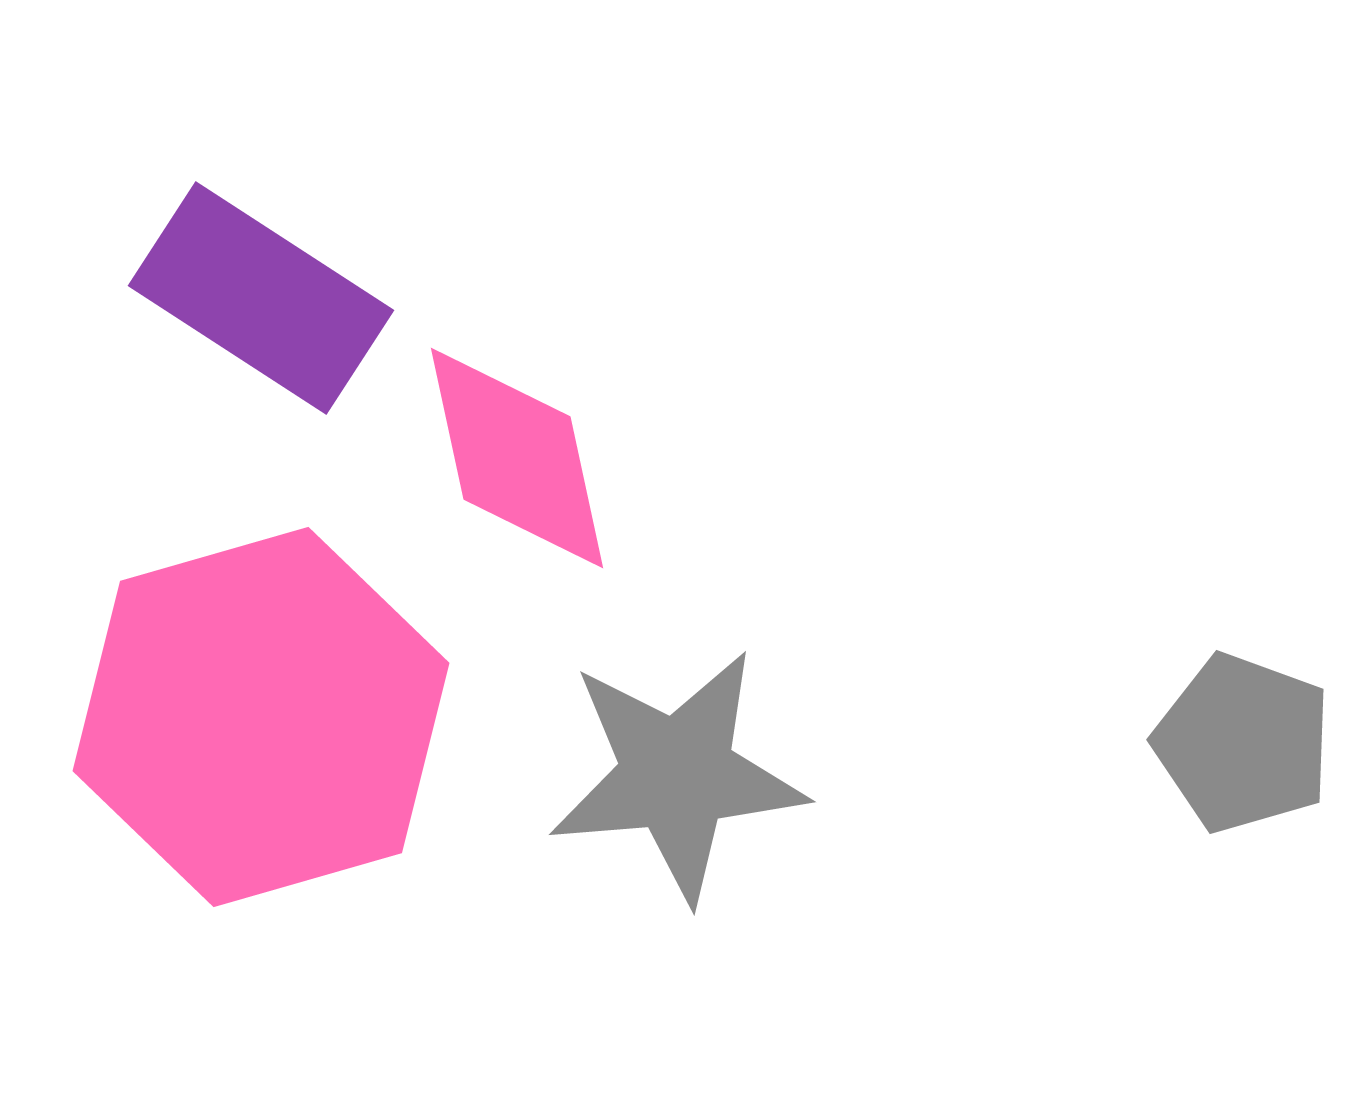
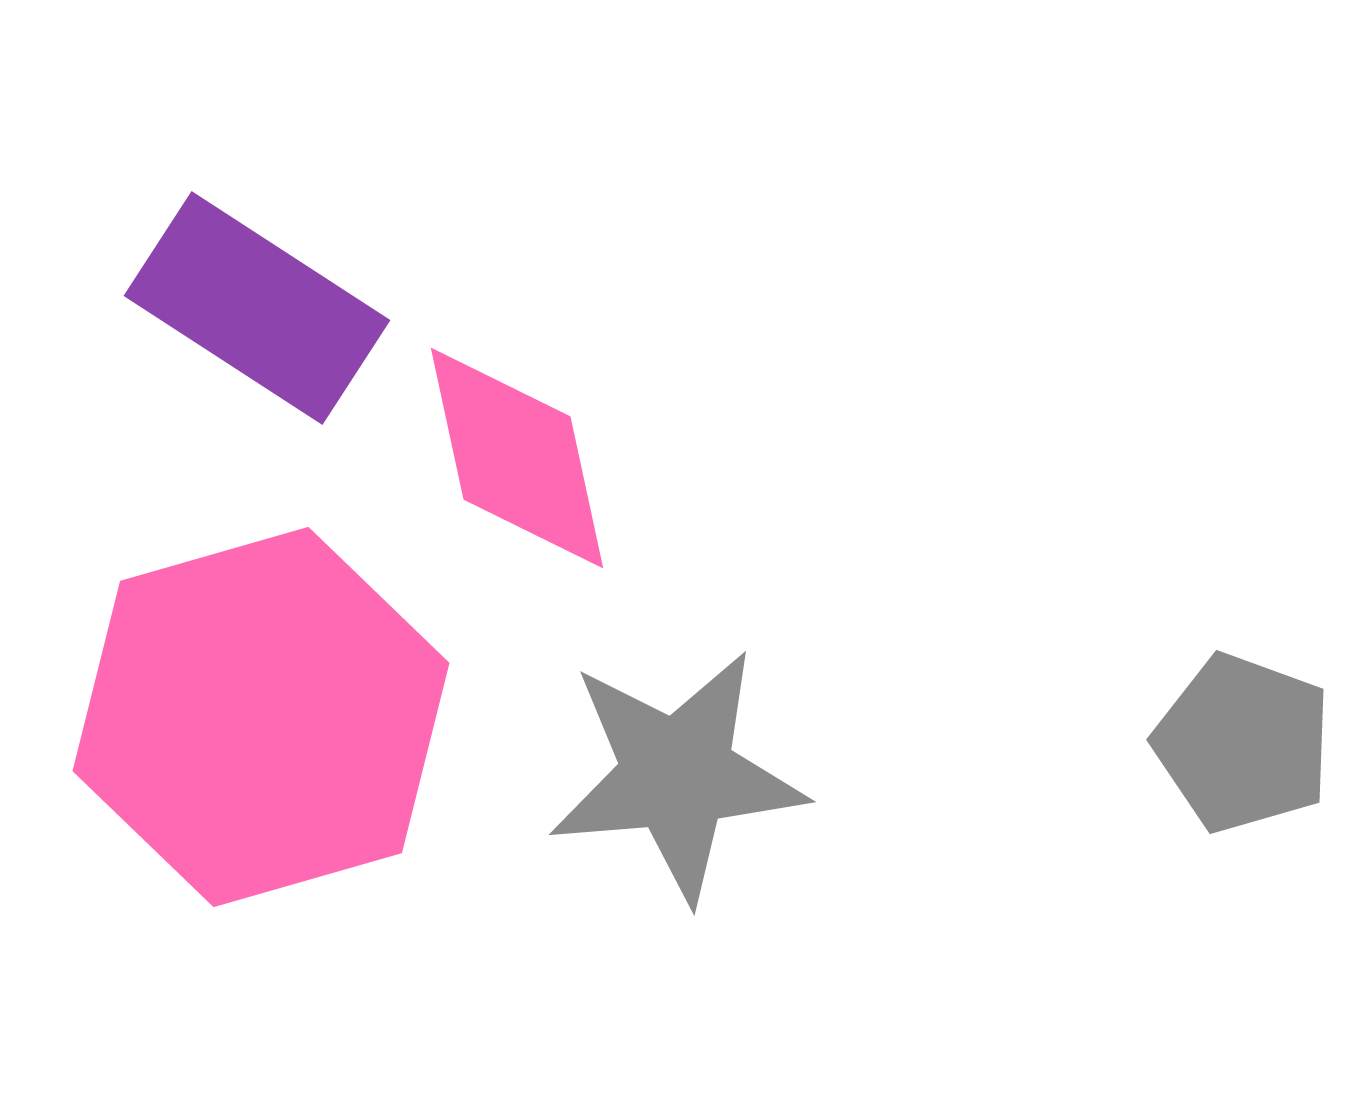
purple rectangle: moved 4 px left, 10 px down
